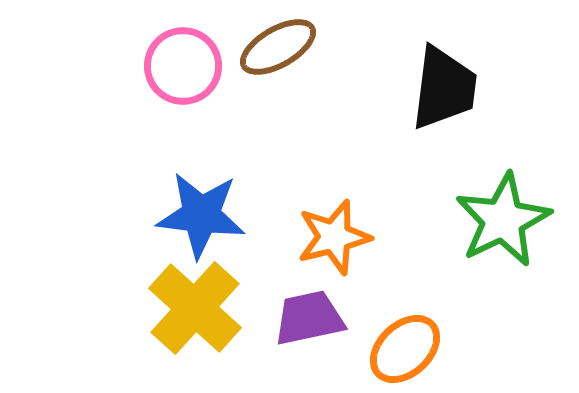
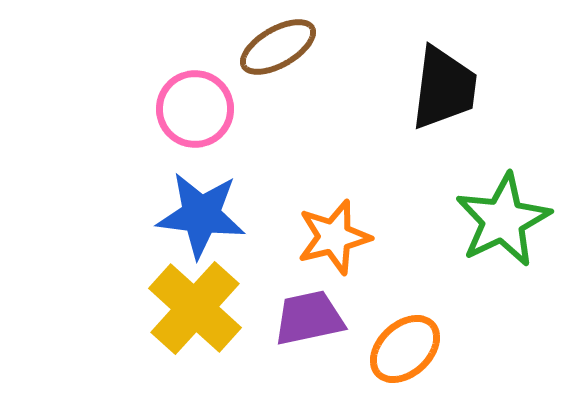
pink circle: moved 12 px right, 43 px down
